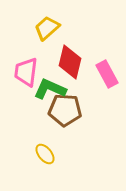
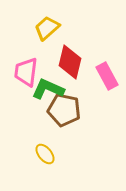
pink rectangle: moved 2 px down
green L-shape: moved 2 px left
brown pentagon: moved 1 px left; rotated 8 degrees clockwise
